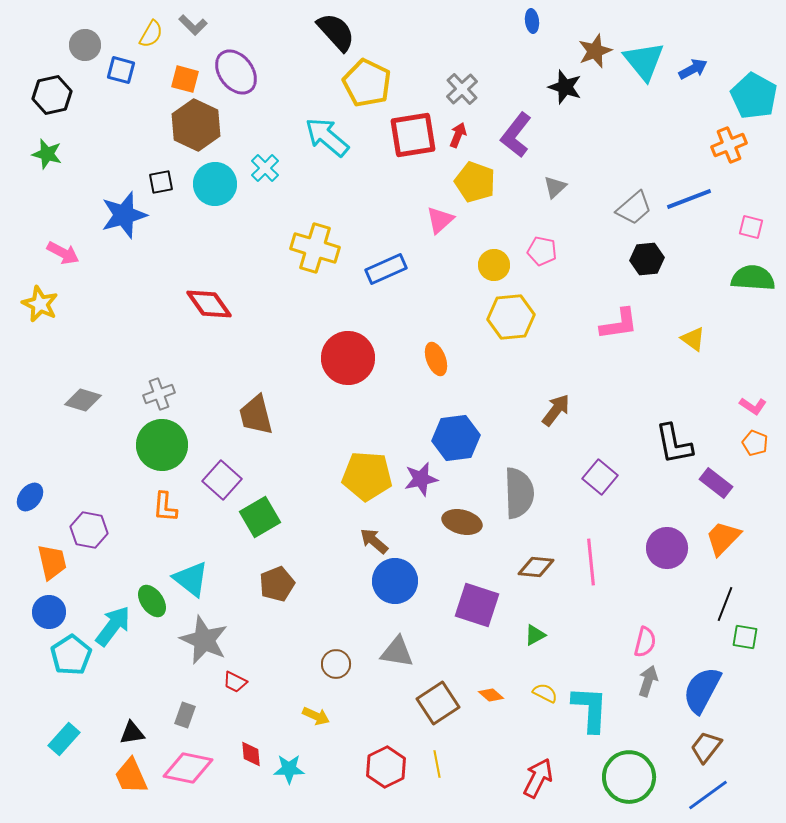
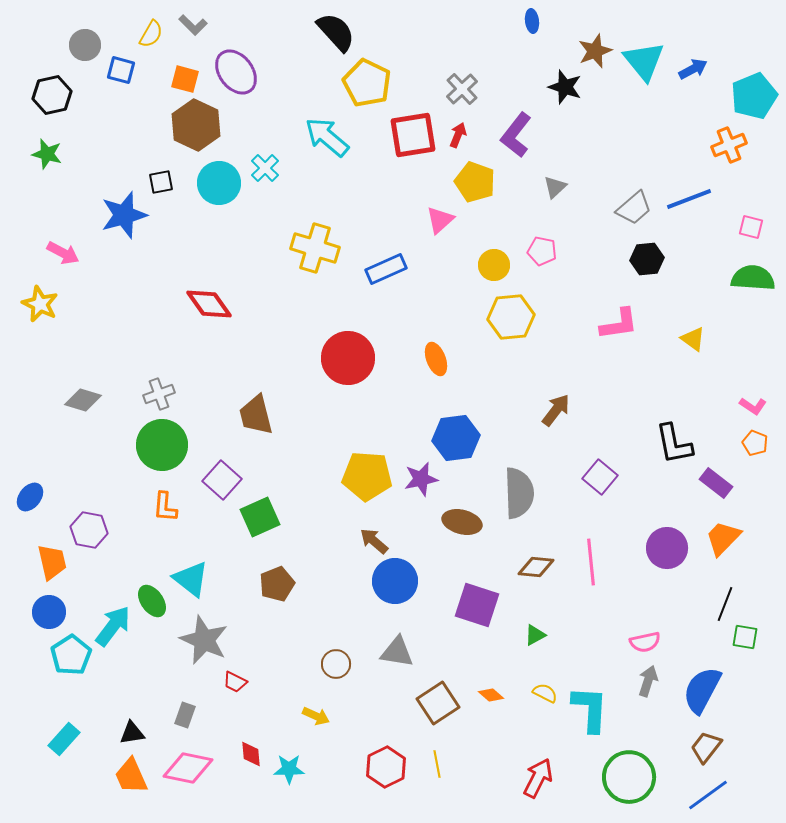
cyan pentagon at (754, 96): rotated 21 degrees clockwise
cyan circle at (215, 184): moved 4 px right, 1 px up
green square at (260, 517): rotated 6 degrees clockwise
pink semicircle at (645, 642): rotated 64 degrees clockwise
